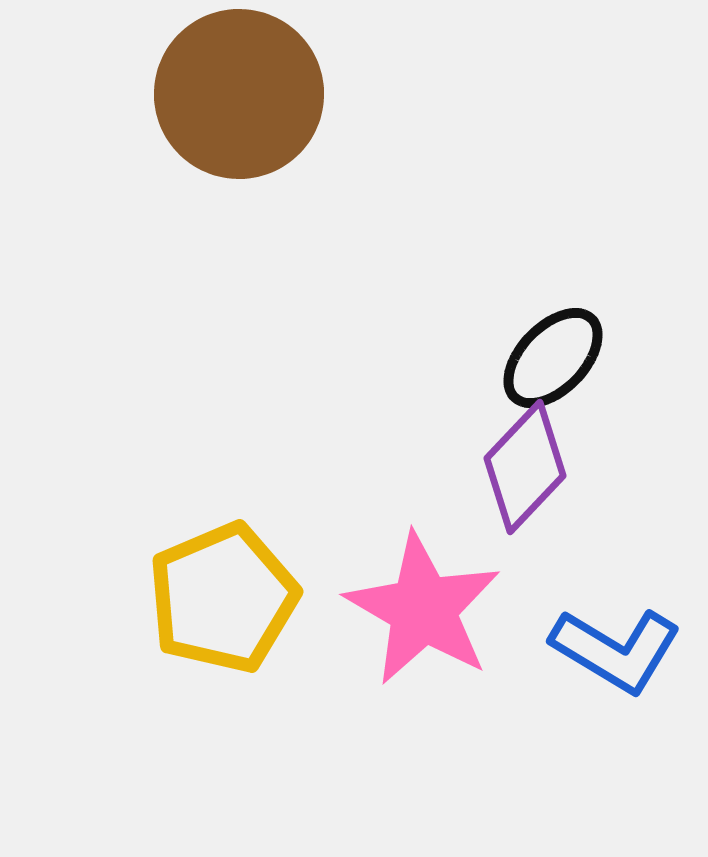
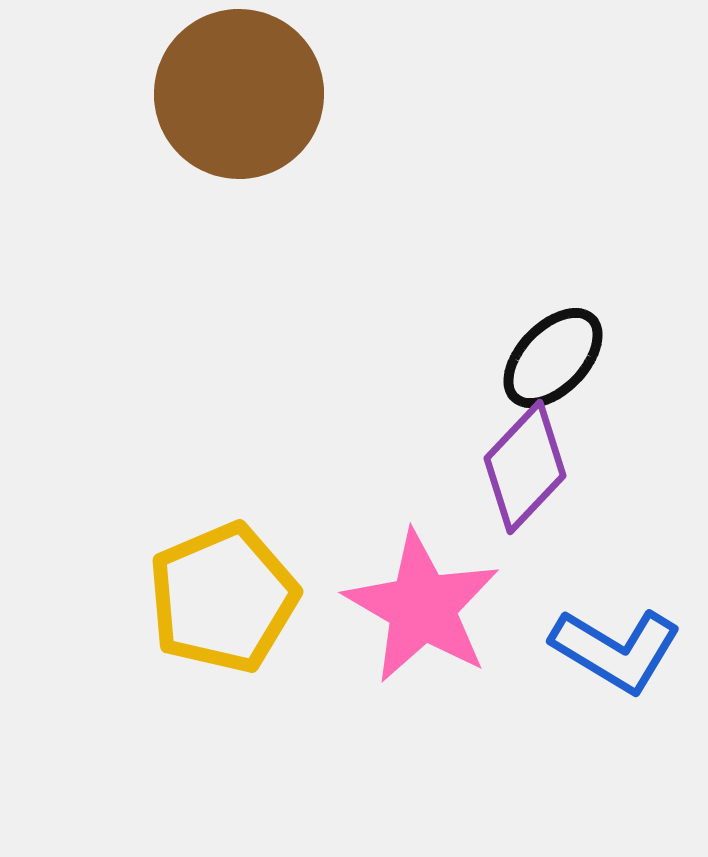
pink star: moved 1 px left, 2 px up
